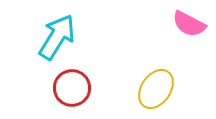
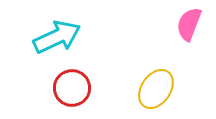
pink semicircle: rotated 84 degrees clockwise
cyan arrow: rotated 33 degrees clockwise
